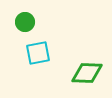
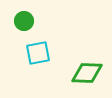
green circle: moved 1 px left, 1 px up
